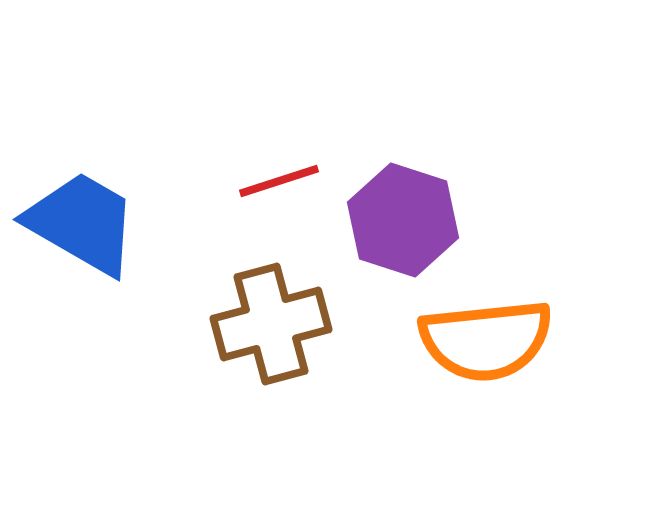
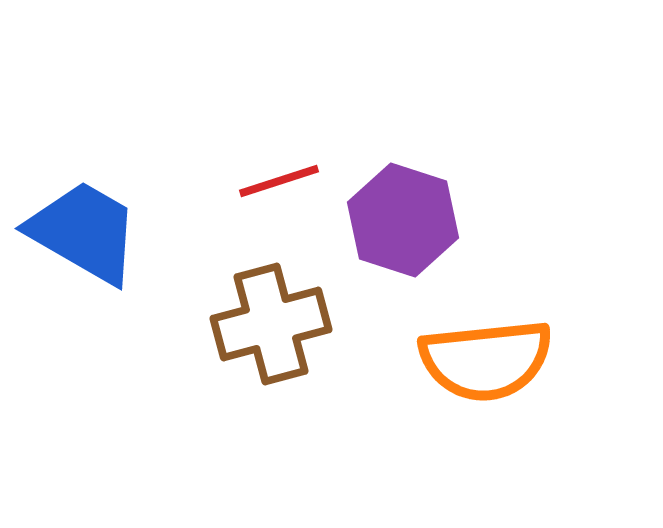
blue trapezoid: moved 2 px right, 9 px down
orange semicircle: moved 20 px down
